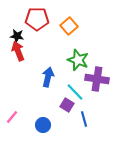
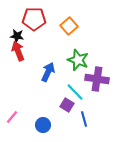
red pentagon: moved 3 px left
blue arrow: moved 5 px up; rotated 12 degrees clockwise
